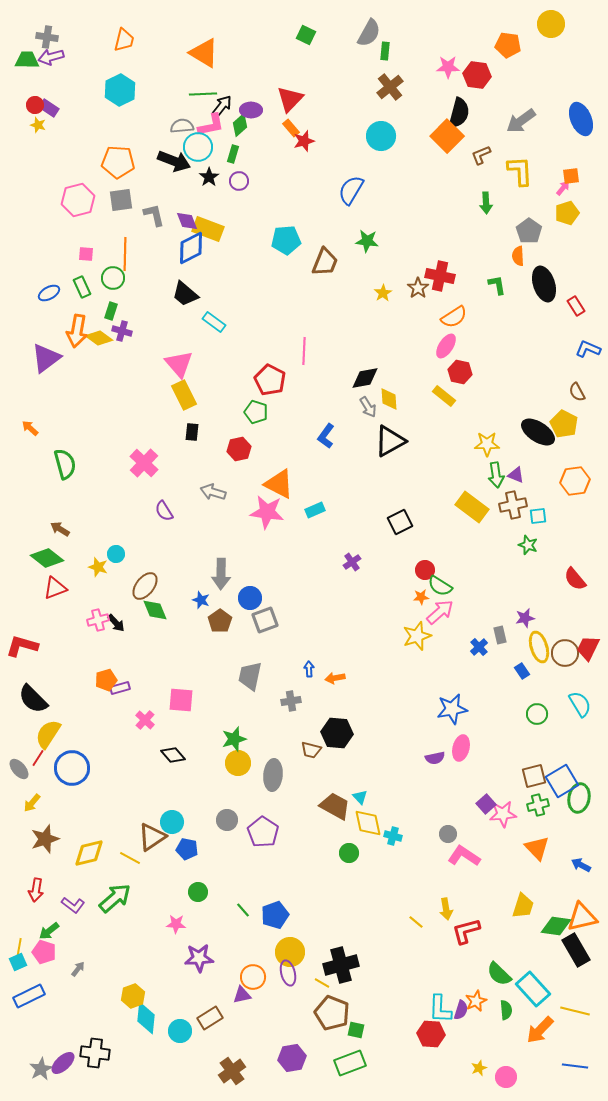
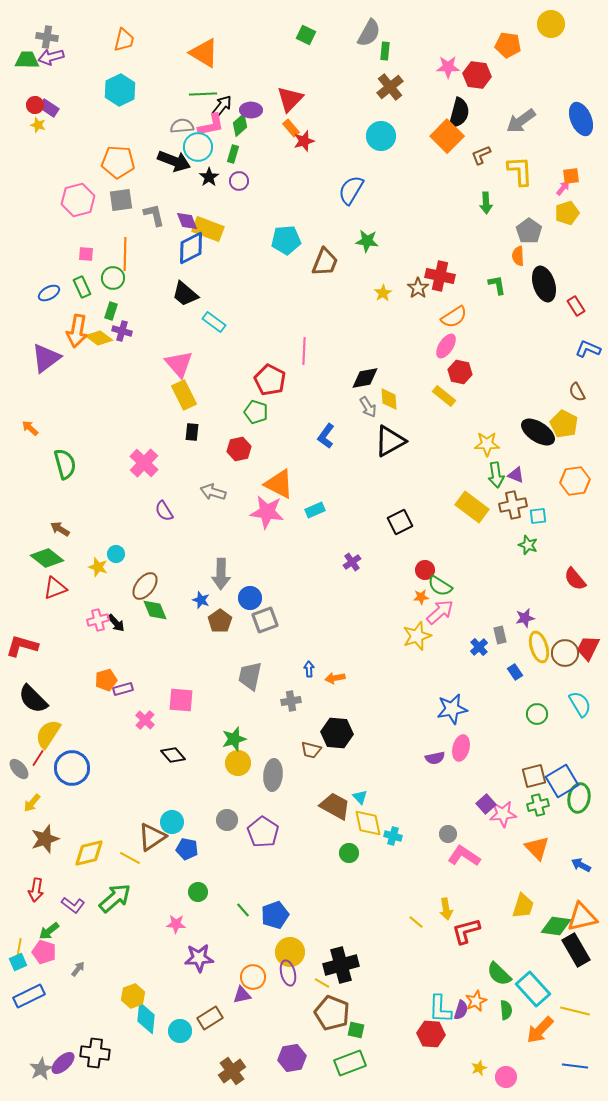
blue rectangle at (522, 671): moved 7 px left, 1 px down
purple rectangle at (120, 688): moved 3 px right, 1 px down
